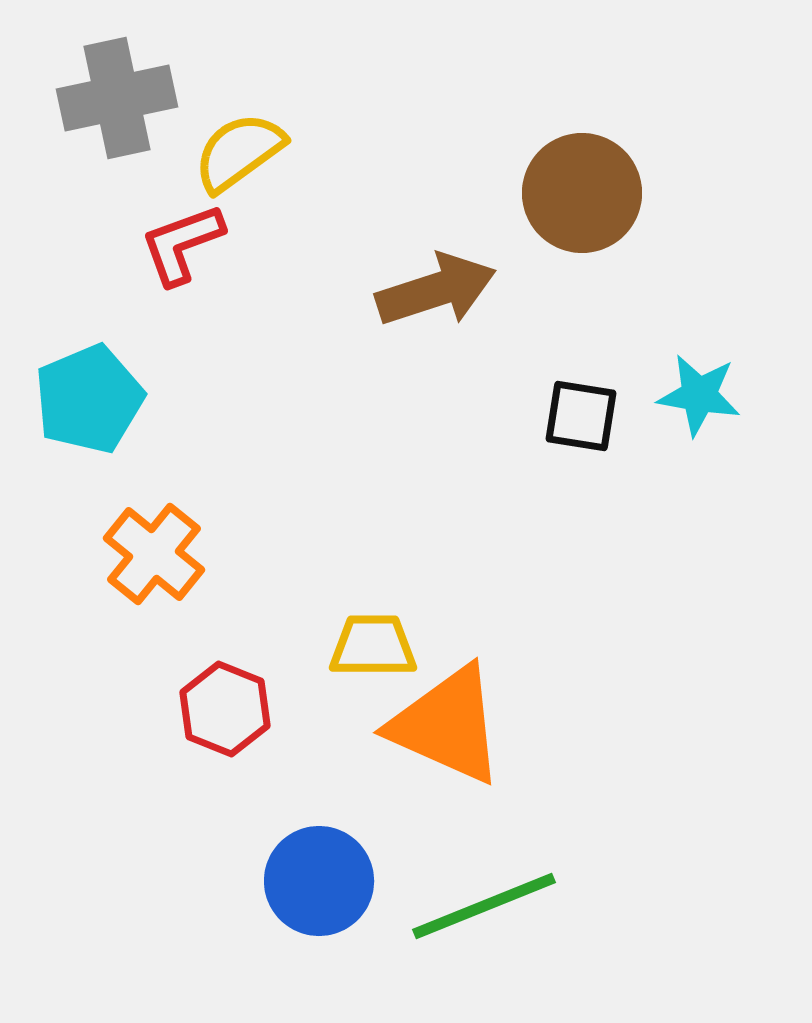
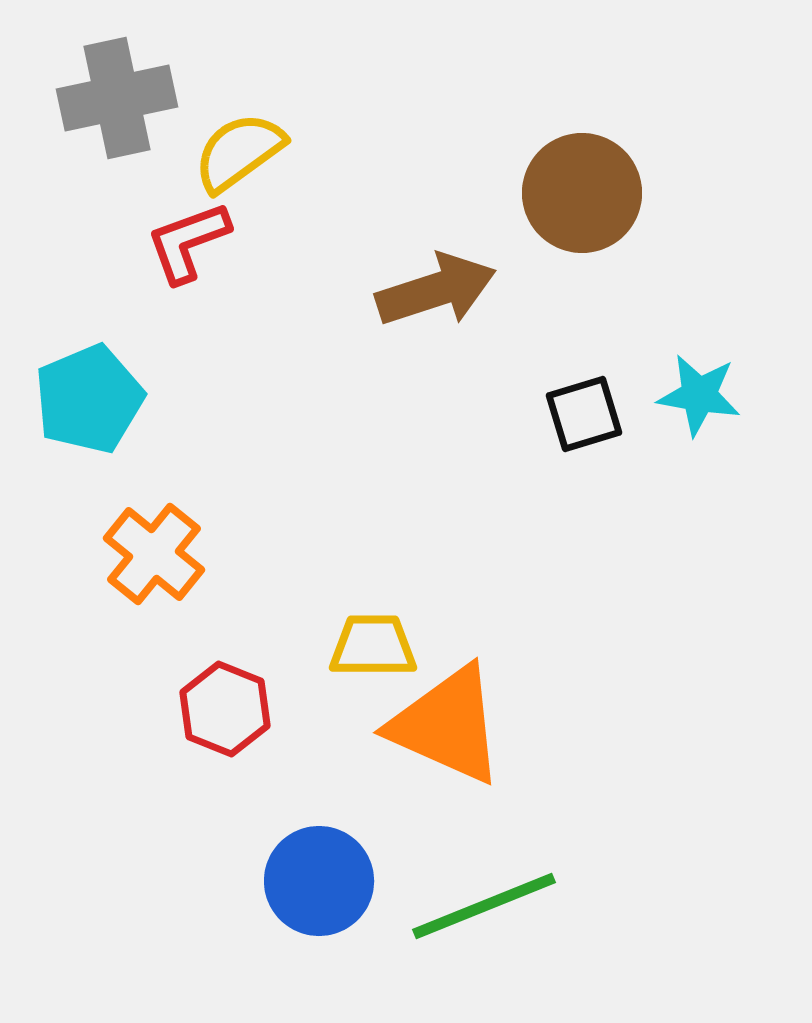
red L-shape: moved 6 px right, 2 px up
black square: moved 3 px right, 2 px up; rotated 26 degrees counterclockwise
